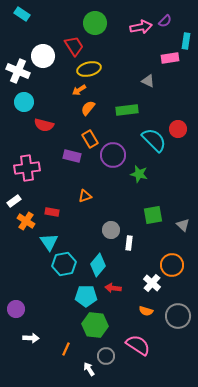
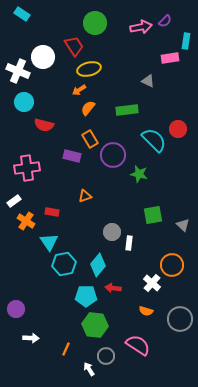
white circle at (43, 56): moved 1 px down
gray circle at (111, 230): moved 1 px right, 2 px down
gray circle at (178, 316): moved 2 px right, 3 px down
